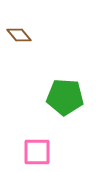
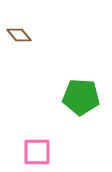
green pentagon: moved 16 px right
